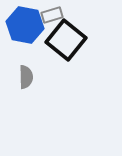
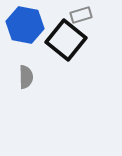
gray rectangle: moved 29 px right
